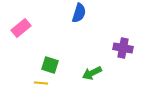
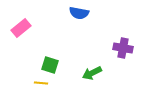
blue semicircle: rotated 84 degrees clockwise
